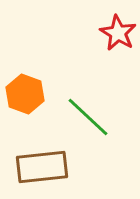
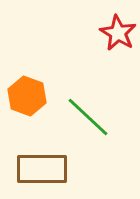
orange hexagon: moved 2 px right, 2 px down
brown rectangle: moved 2 px down; rotated 6 degrees clockwise
